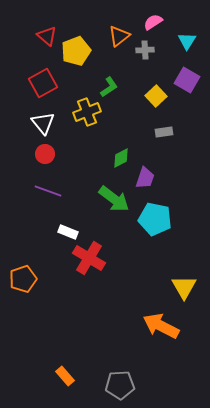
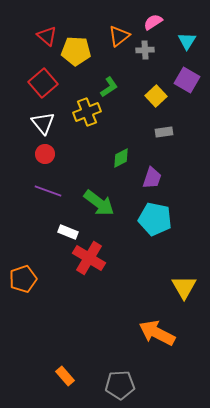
yellow pentagon: rotated 24 degrees clockwise
red square: rotated 12 degrees counterclockwise
purple trapezoid: moved 7 px right
green arrow: moved 15 px left, 4 px down
orange arrow: moved 4 px left, 7 px down
